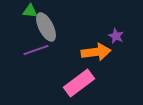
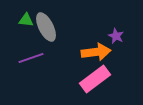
green triangle: moved 4 px left, 9 px down
purple line: moved 5 px left, 8 px down
pink rectangle: moved 16 px right, 4 px up
